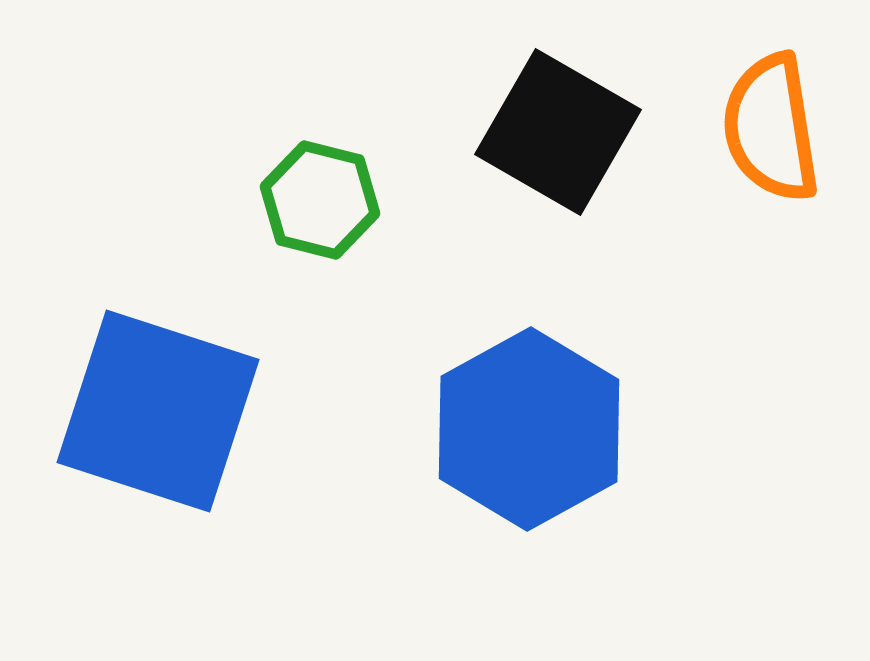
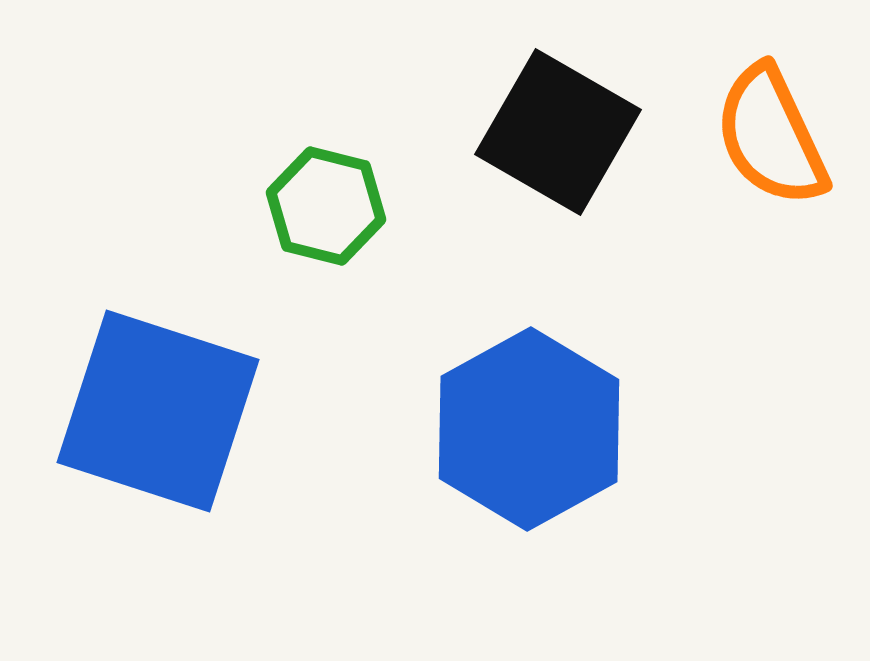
orange semicircle: moved 8 px down; rotated 16 degrees counterclockwise
green hexagon: moved 6 px right, 6 px down
